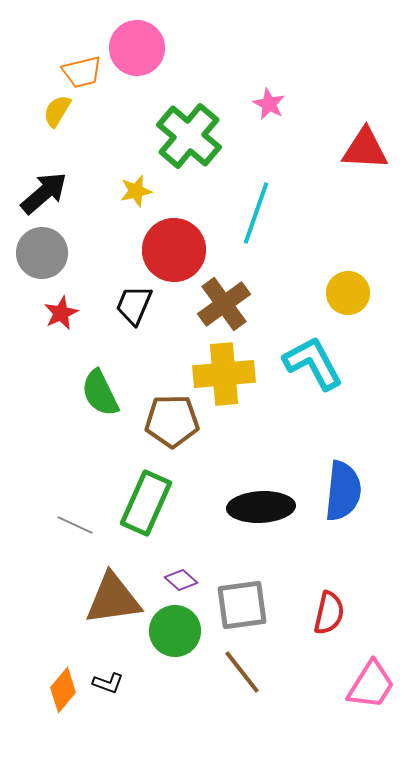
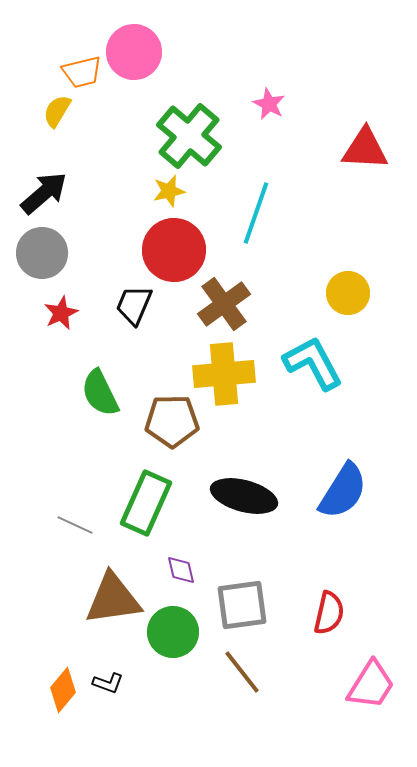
pink circle: moved 3 px left, 4 px down
yellow star: moved 33 px right
blue semicircle: rotated 26 degrees clockwise
black ellipse: moved 17 px left, 11 px up; rotated 18 degrees clockwise
purple diamond: moved 10 px up; rotated 36 degrees clockwise
green circle: moved 2 px left, 1 px down
